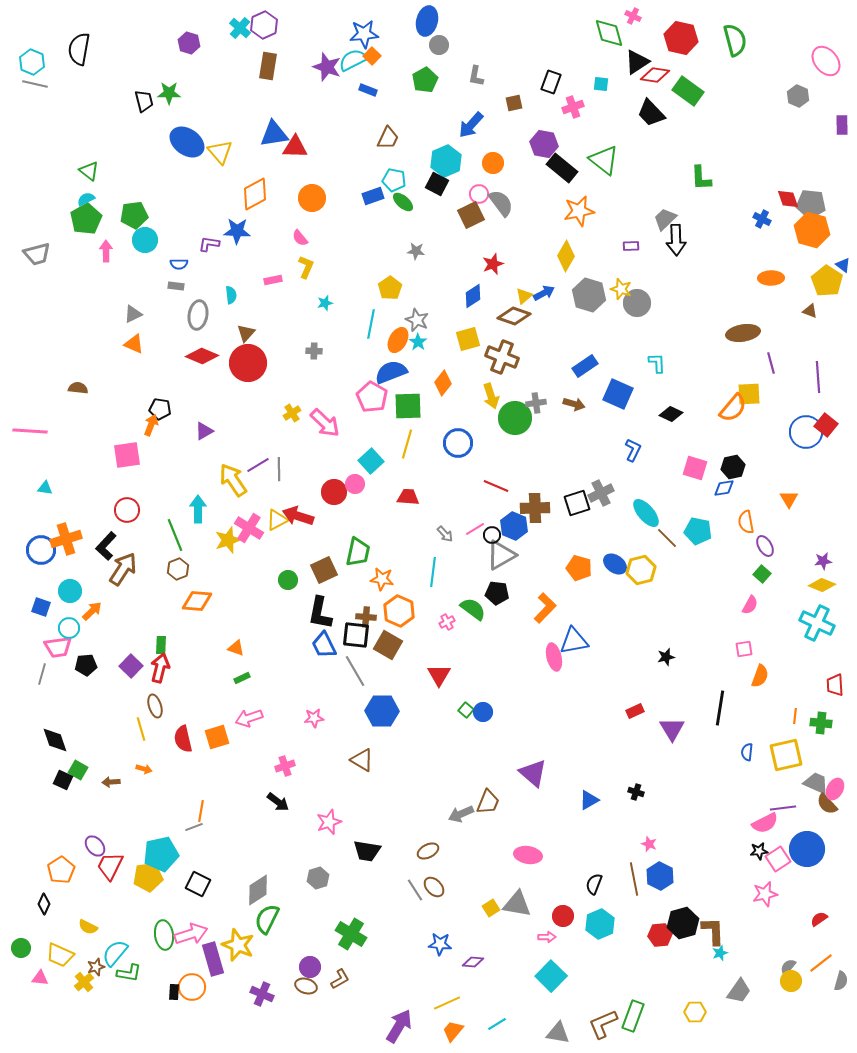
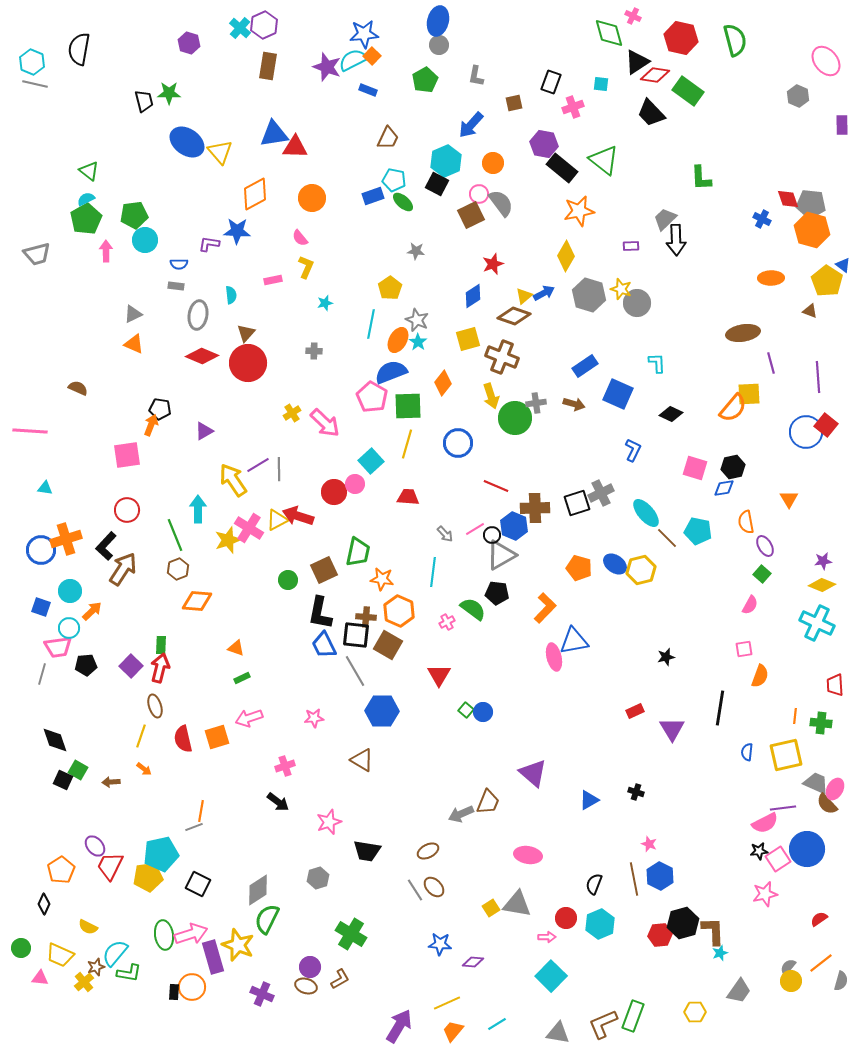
blue ellipse at (427, 21): moved 11 px right
brown semicircle at (78, 388): rotated 18 degrees clockwise
yellow line at (141, 729): moved 7 px down; rotated 35 degrees clockwise
orange arrow at (144, 769): rotated 21 degrees clockwise
red circle at (563, 916): moved 3 px right, 2 px down
purple rectangle at (213, 959): moved 2 px up
